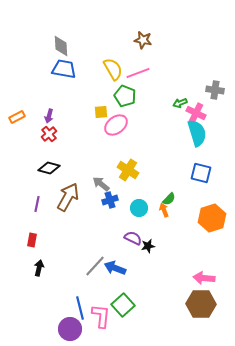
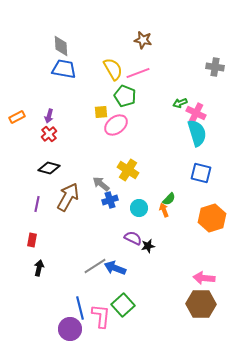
gray cross: moved 23 px up
gray line: rotated 15 degrees clockwise
